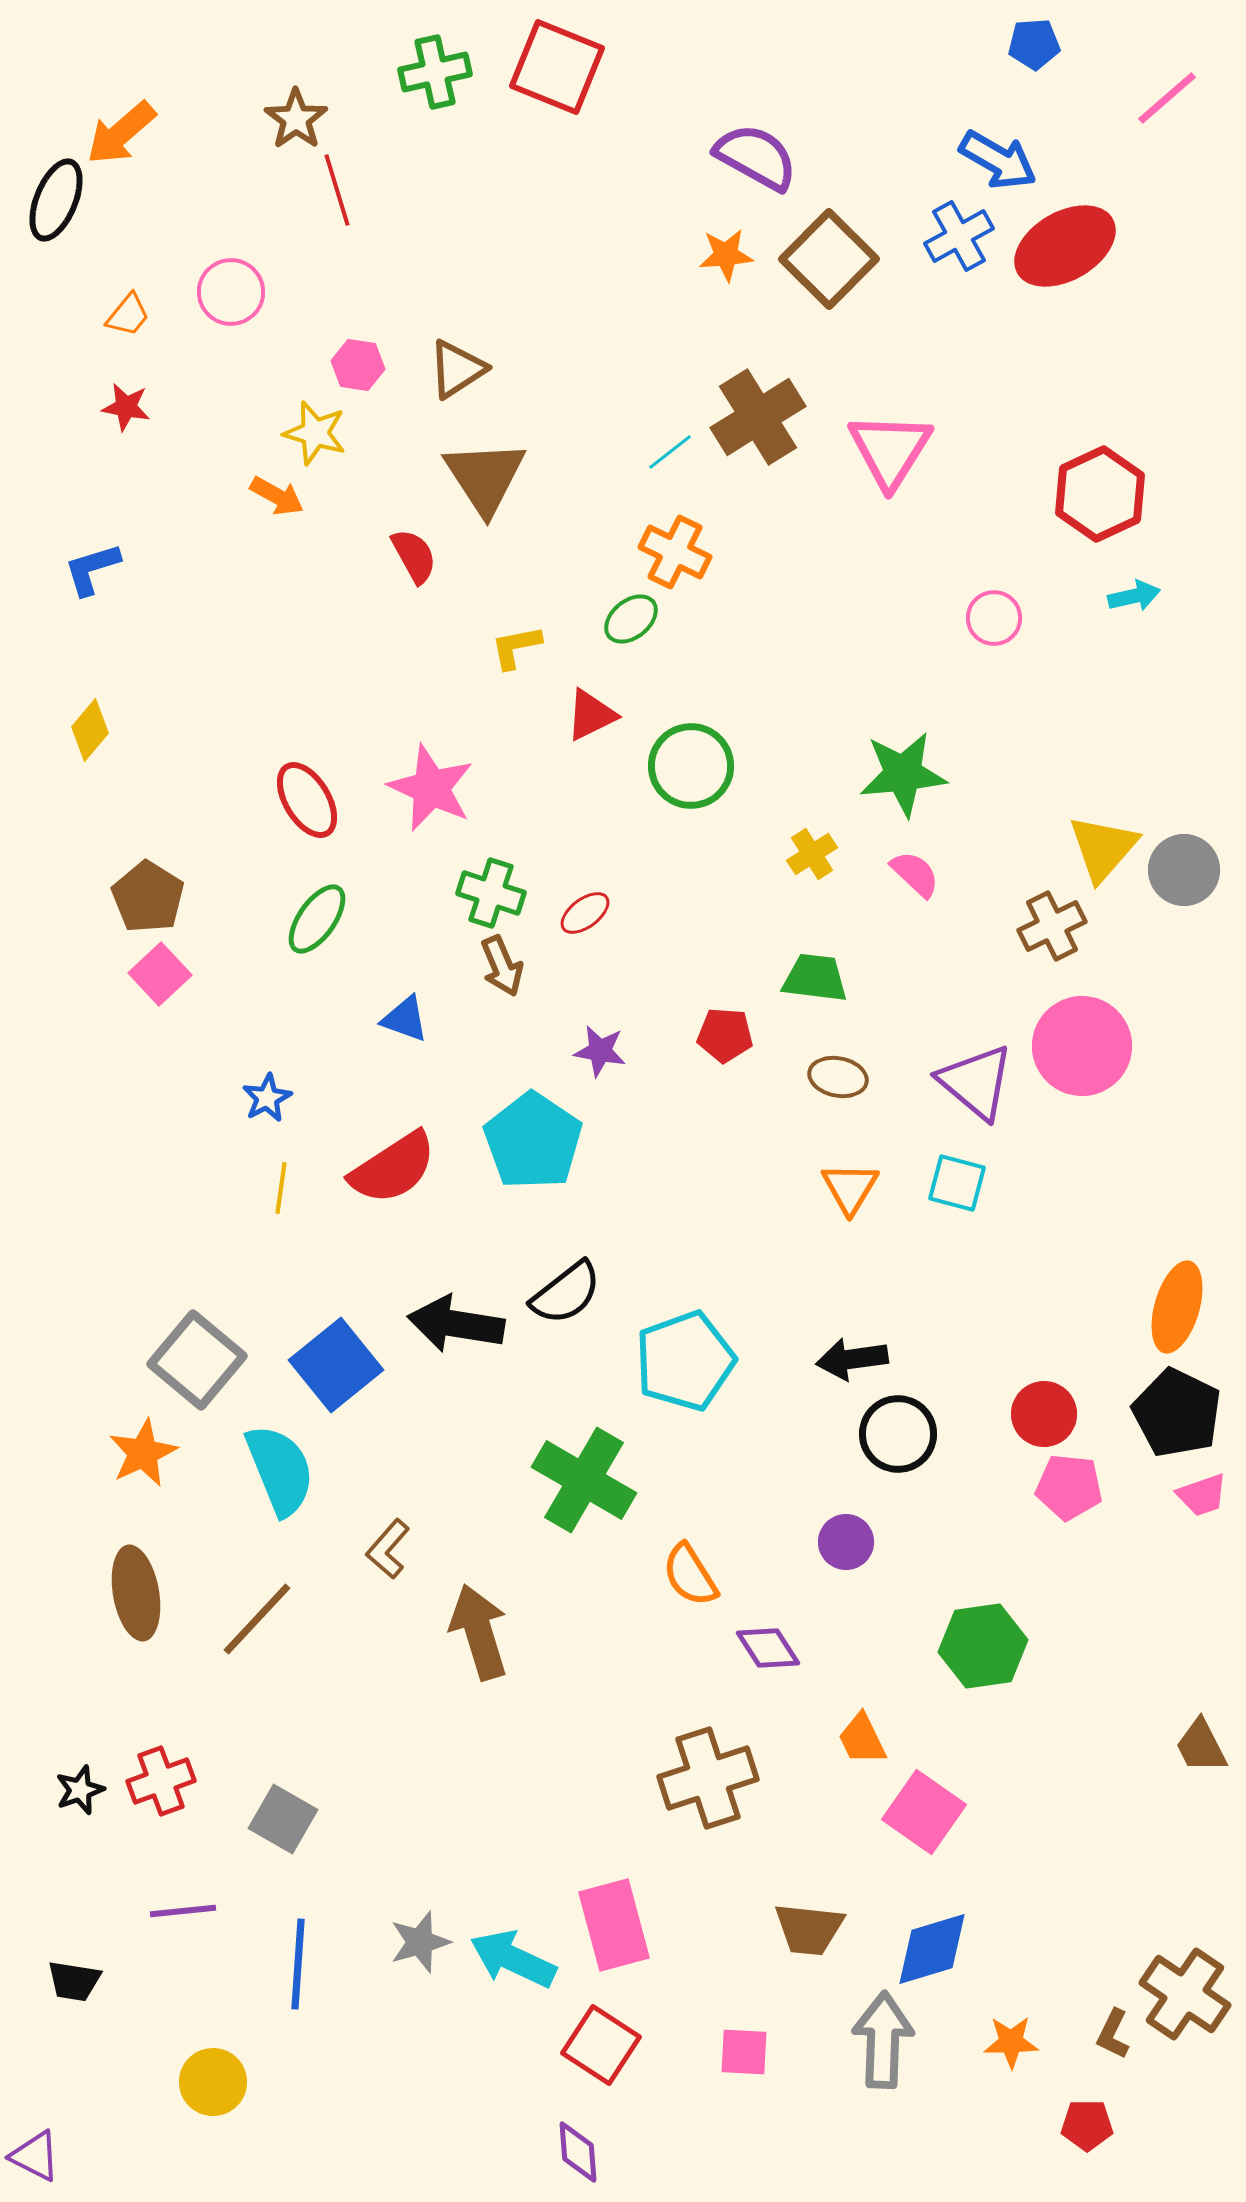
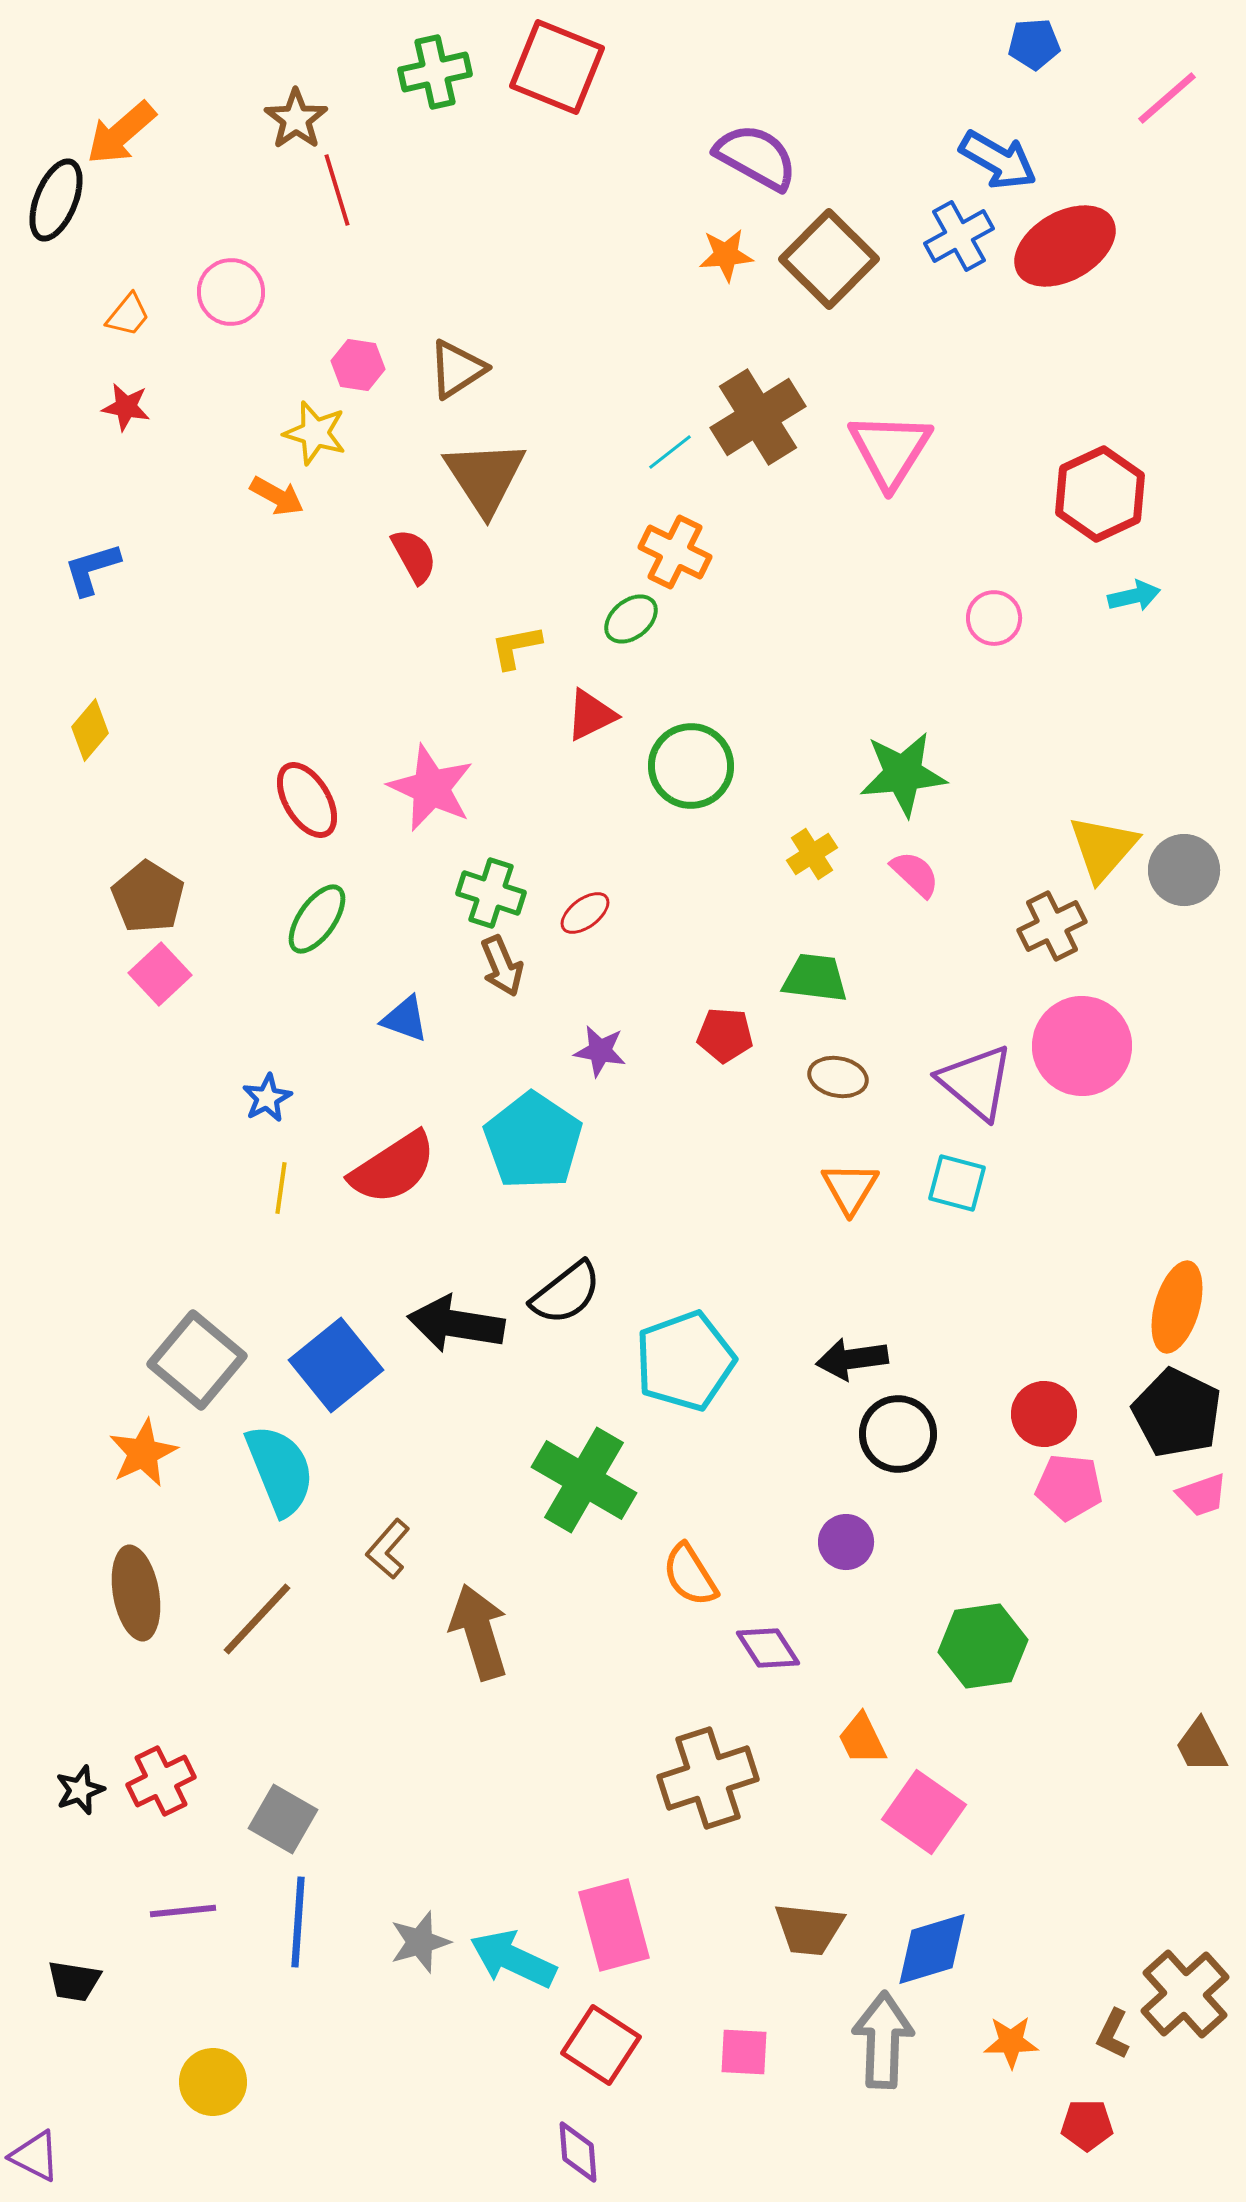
red cross at (161, 1781): rotated 6 degrees counterclockwise
blue line at (298, 1964): moved 42 px up
brown cross at (1185, 1994): rotated 14 degrees clockwise
